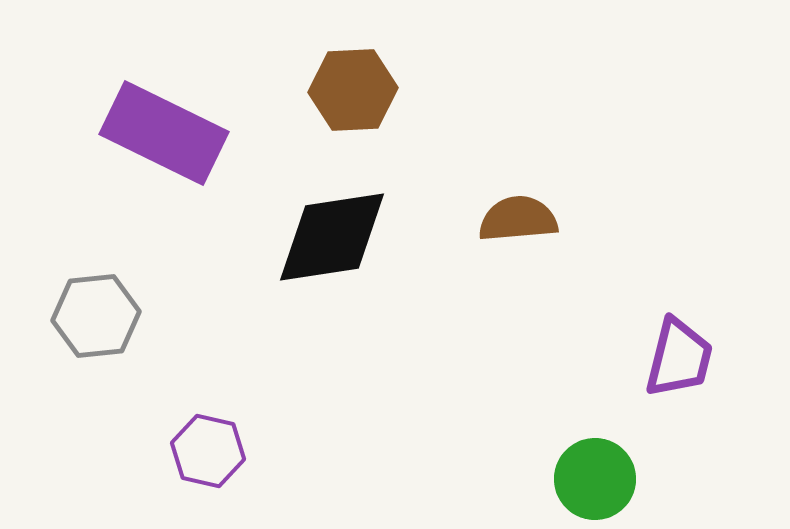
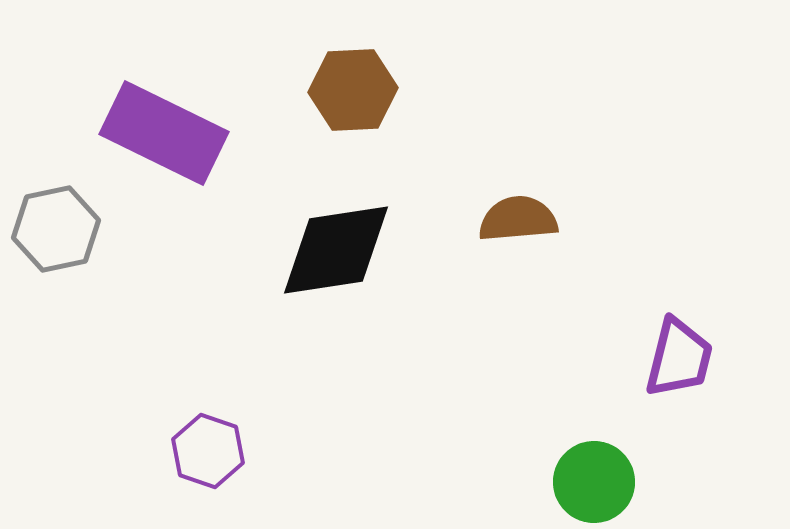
black diamond: moved 4 px right, 13 px down
gray hexagon: moved 40 px left, 87 px up; rotated 6 degrees counterclockwise
purple hexagon: rotated 6 degrees clockwise
green circle: moved 1 px left, 3 px down
